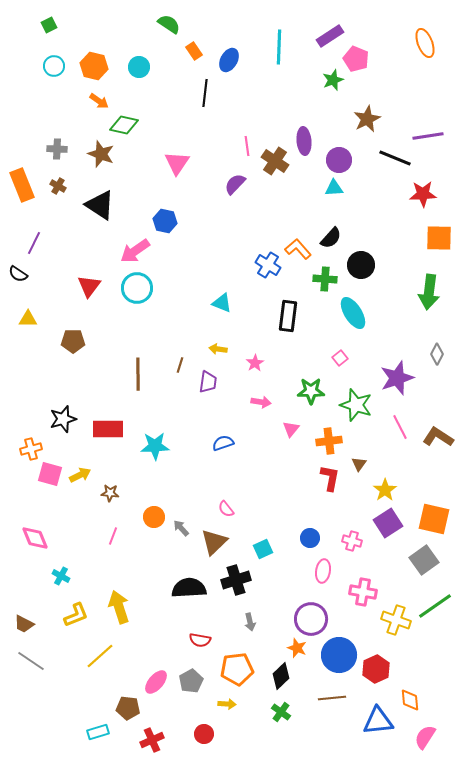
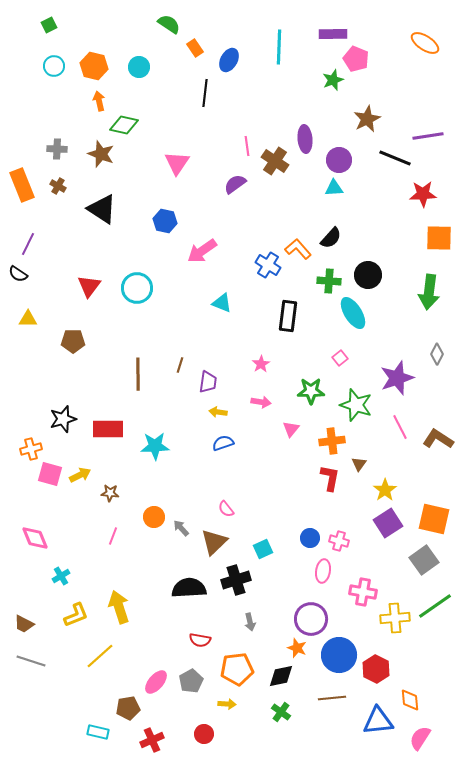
purple rectangle at (330, 36): moved 3 px right, 2 px up; rotated 32 degrees clockwise
orange ellipse at (425, 43): rotated 36 degrees counterclockwise
orange rectangle at (194, 51): moved 1 px right, 3 px up
orange arrow at (99, 101): rotated 138 degrees counterclockwise
purple ellipse at (304, 141): moved 1 px right, 2 px up
purple semicircle at (235, 184): rotated 10 degrees clockwise
black triangle at (100, 205): moved 2 px right, 4 px down
purple line at (34, 243): moved 6 px left, 1 px down
pink arrow at (135, 251): moved 67 px right
black circle at (361, 265): moved 7 px right, 10 px down
green cross at (325, 279): moved 4 px right, 2 px down
yellow arrow at (218, 349): moved 63 px down
pink star at (255, 363): moved 6 px right, 1 px down
brown L-shape at (438, 437): moved 2 px down
orange cross at (329, 441): moved 3 px right
pink cross at (352, 541): moved 13 px left
cyan cross at (61, 576): rotated 30 degrees clockwise
yellow cross at (396, 620): moved 1 px left, 2 px up; rotated 24 degrees counterclockwise
gray line at (31, 661): rotated 16 degrees counterclockwise
red hexagon at (376, 669): rotated 8 degrees counterclockwise
black diamond at (281, 676): rotated 32 degrees clockwise
brown pentagon at (128, 708): rotated 15 degrees counterclockwise
cyan rectangle at (98, 732): rotated 30 degrees clockwise
pink semicircle at (425, 737): moved 5 px left, 1 px down
